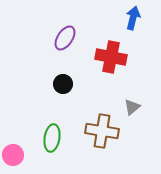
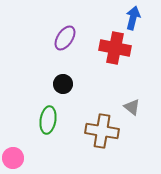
red cross: moved 4 px right, 9 px up
gray triangle: rotated 42 degrees counterclockwise
green ellipse: moved 4 px left, 18 px up
pink circle: moved 3 px down
